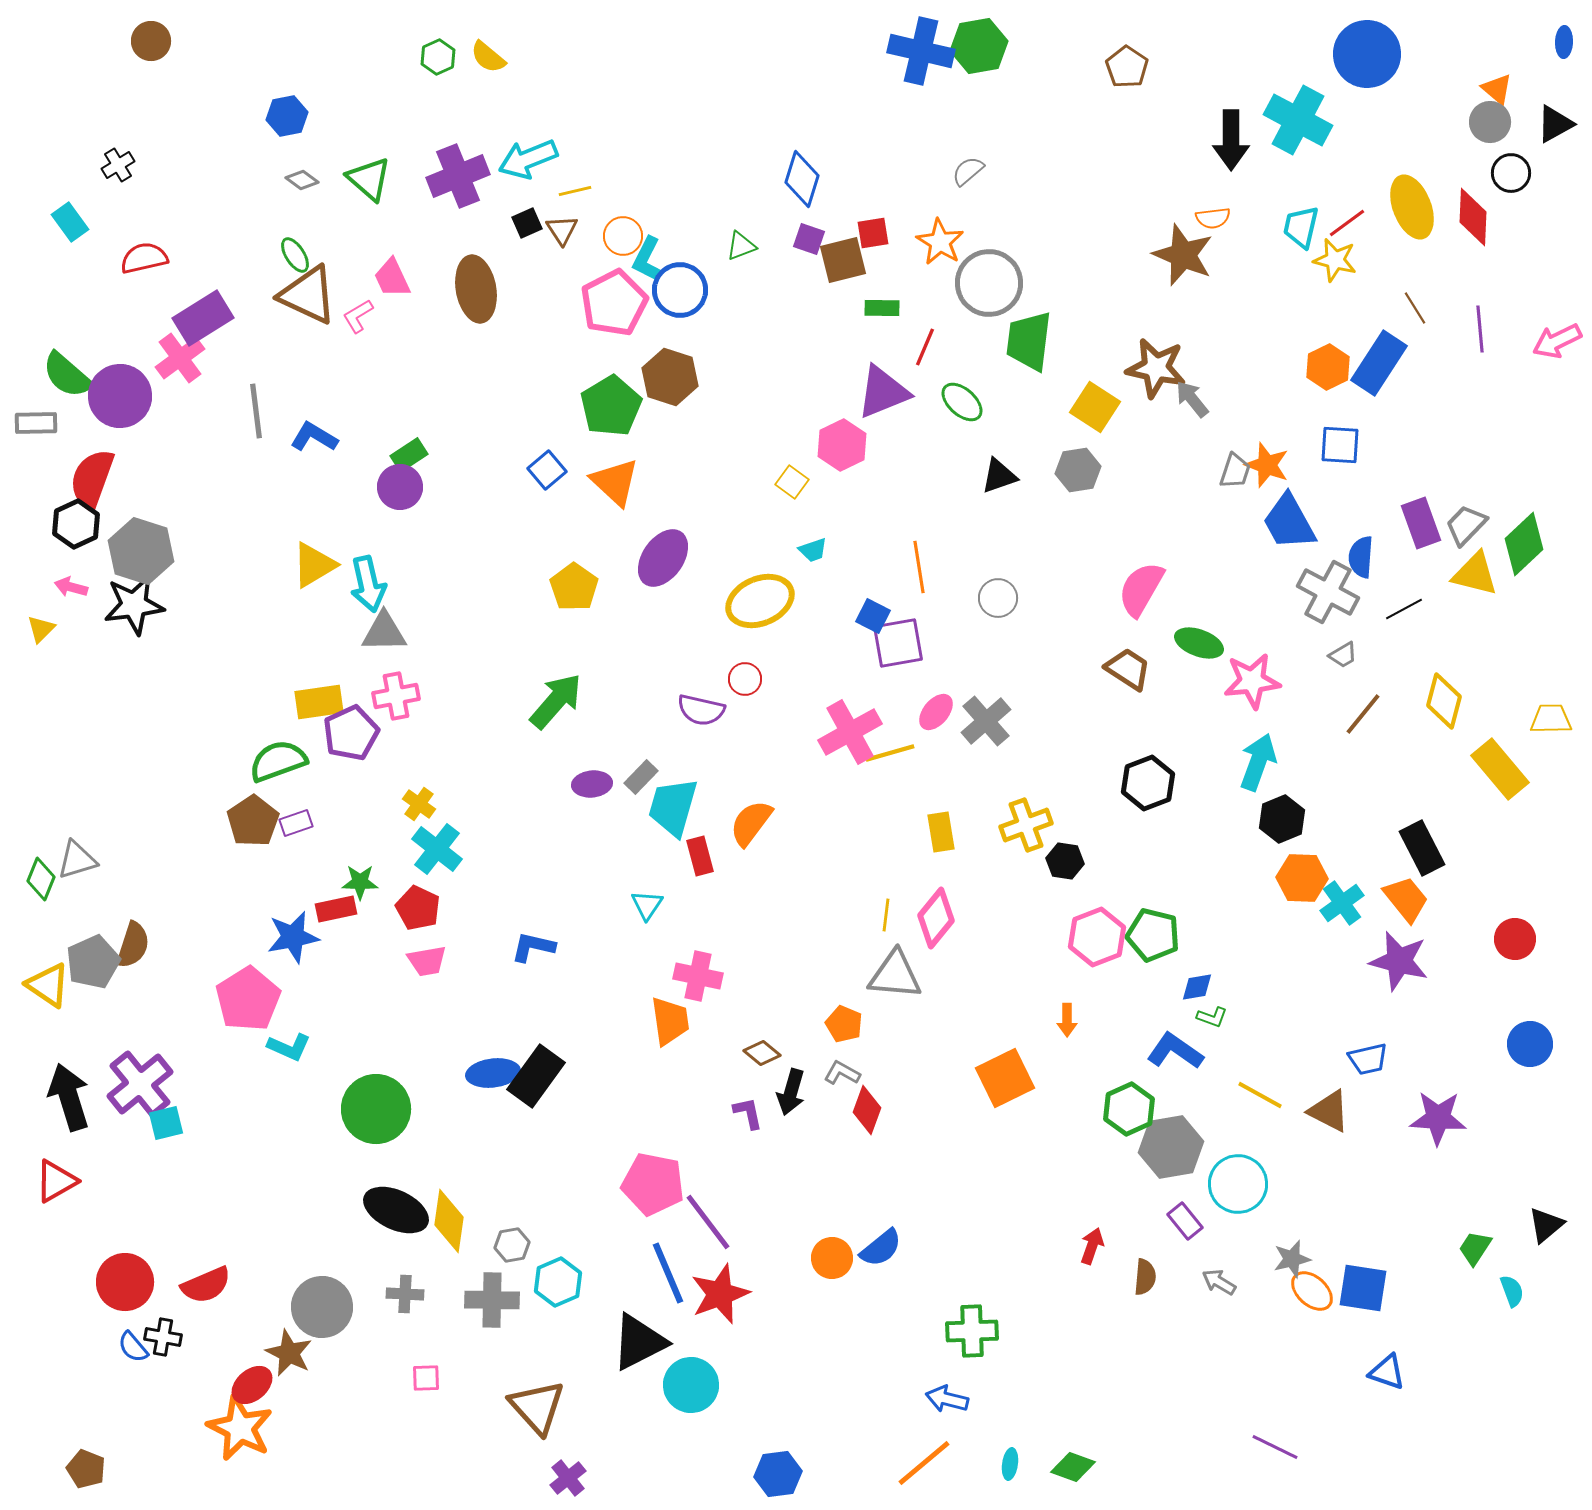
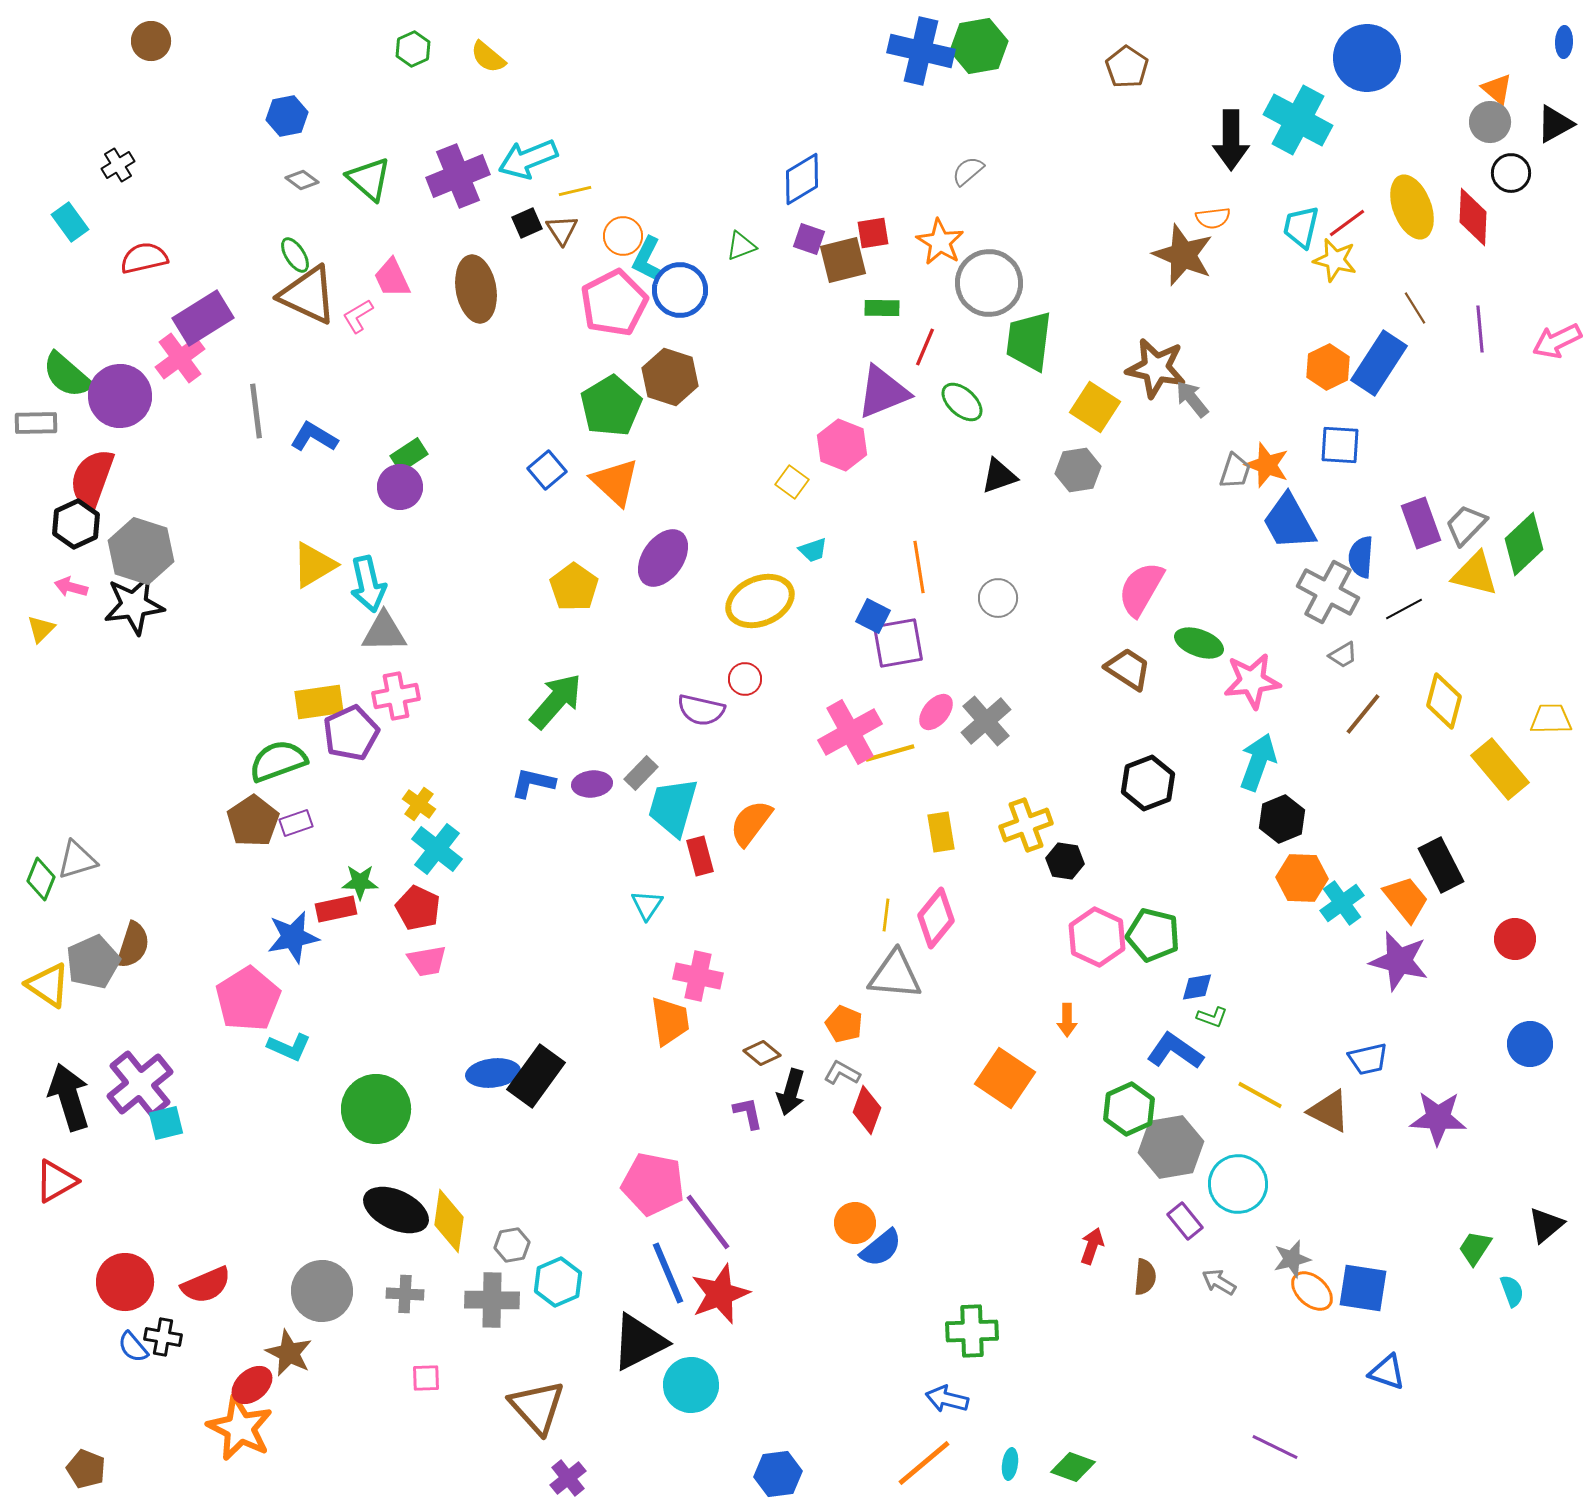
blue circle at (1367, 54): moved 4 px down
green hexagon at (438, 57): moved 25 px left, 8 px up
blue diamond at (802, 179): rotated 42 degrees clockwise
pink hexagon at (842, 445): rotated 12 degrees counterclockwise
gray rectangle at (641, 777): moved 4 px up
black rectangle at (1422, 848): moved 19 px right, 17 px down
pink hexagon at (1097, 937): rotated 14 degrees counterclockwise
blue L-shape at (533, 947): moved 164 px up
orange square at (1005, 1078): rotated 30 degrees counterclockwise
orange circle at (832, 1258): moved 23 px right, 35 px up
gray circle at (322, 1307): moved 16 px up
